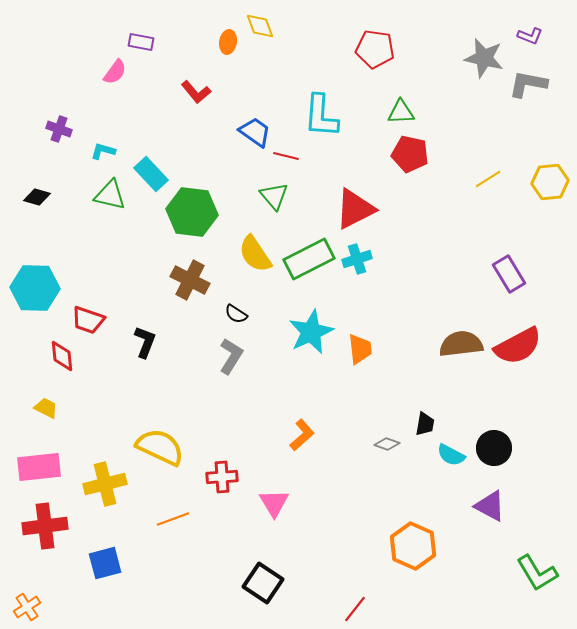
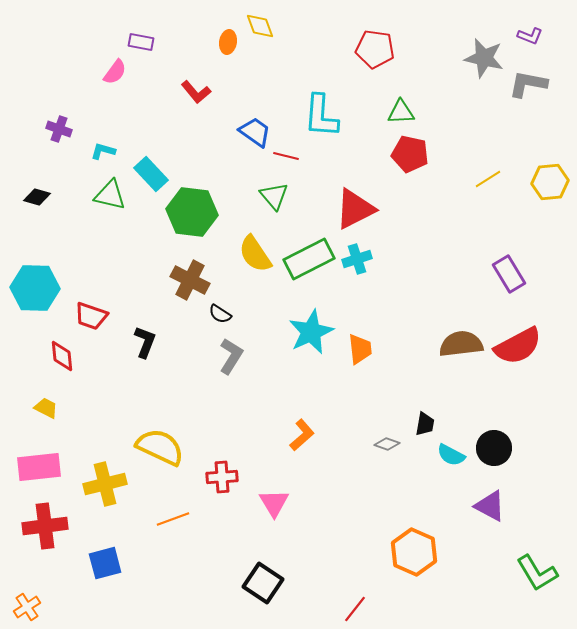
black semicircle at (236, 314): moved 16 px left
red trapezoid at (88, 320): moved 3 px right, 4 px up
orange hexagon at (413, 546): moved 1 px right, 6 px down
